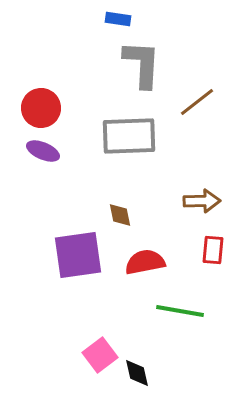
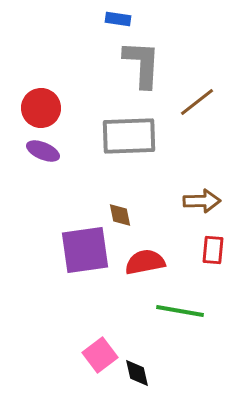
purple square: moved 7 px right, 5 px up
